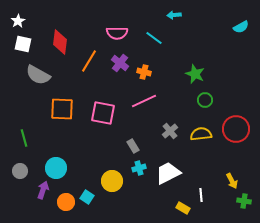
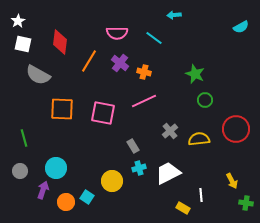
yellow semicircle: moved 2 px left, 5 px down
green cross: moved 2 px right, 2 px down
